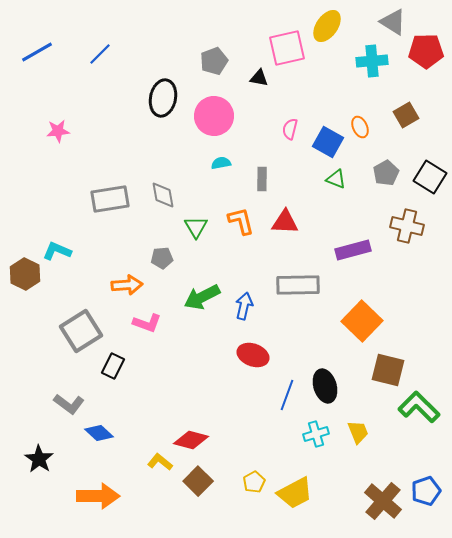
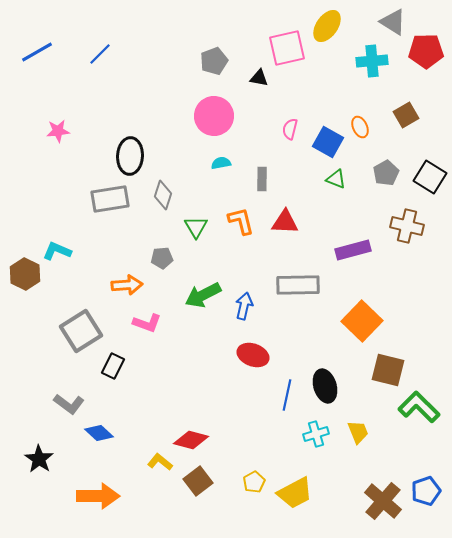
black ellipse at (163, 98): moved 33 px left, 58 px down; rotated 9 degrees counterclockwise
gray diamond at (163, 195): rotated 28 degrees clockwise
green arrow at (202, 297): moved 1 px right, 2 px up
blue line at (287, 395): rotated 8 degrees counterclockwise
brown square at (198, 481): rotated 8 degrees clockwise
